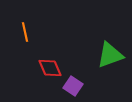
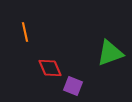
green triangle: moved 2 px up
purple square: rotated 12 degrees counterclockwise
